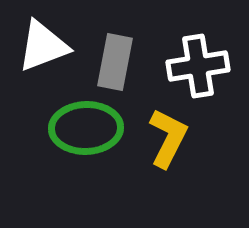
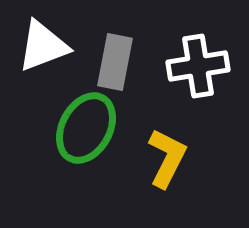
green ellipse: rotated 60 degrees counterclockwise
yellow L-shape: moved 1 px left, 20 px down
